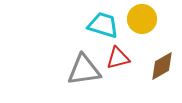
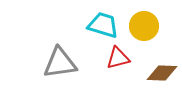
yellow circle: moved 2 px right, 7 px down
brown diamond: moved 7 px down; rotated 32 degrees clockwise
gray triangle: moved 24 px left, 7 px up
